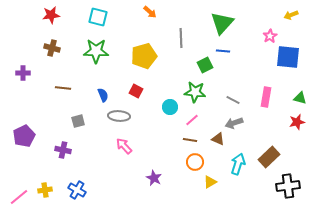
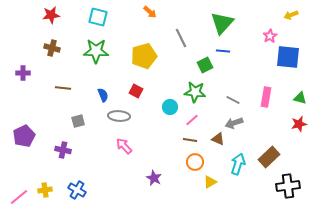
gray line at (181, 38): rotated 24 degrees counterclockwise
red star at (297, 122): moved 2 px right, 2 px down
